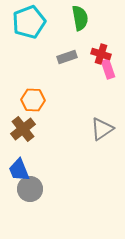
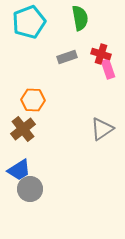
blue trapezoid: rotated 100 degrees counterclockwise
